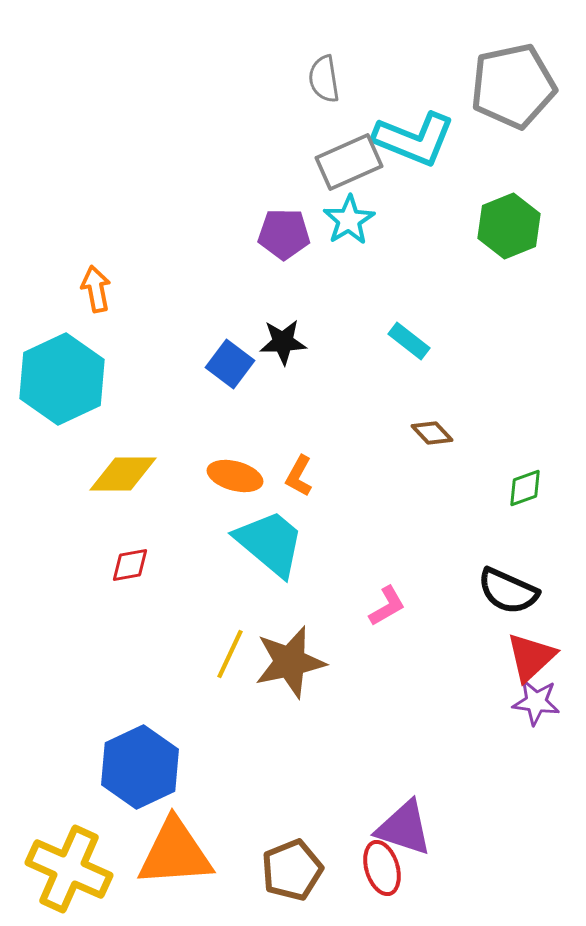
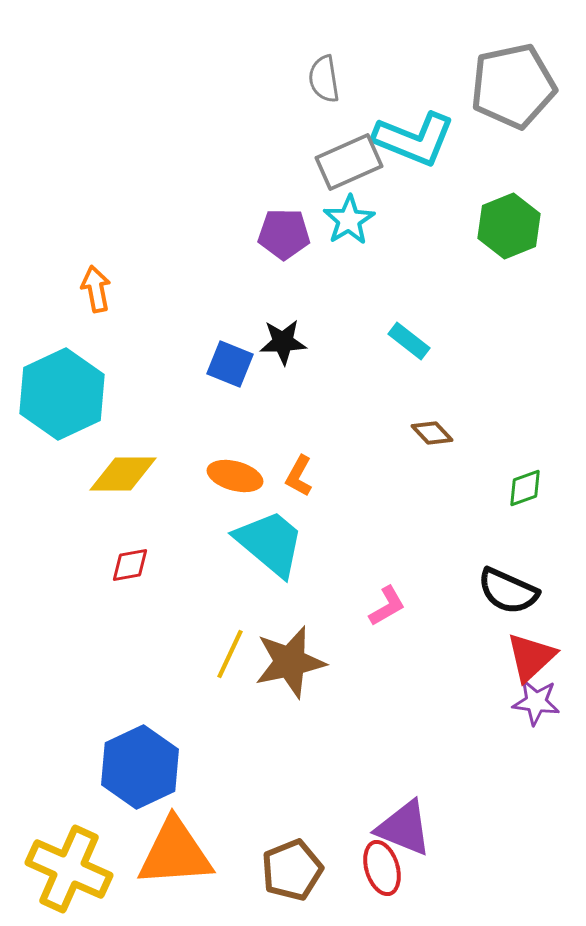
blue square: rotated 15 degrees counterclockwise
cyan hexagon: moved 15 px down
purple triangle: rotated 4 degrees clockwise
